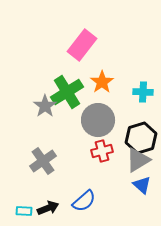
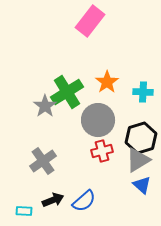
pink rectangle: moved 8 px right, 24 px up
orange star: moved 5 px right
black arrow: moved 5 px right, 8 px up
